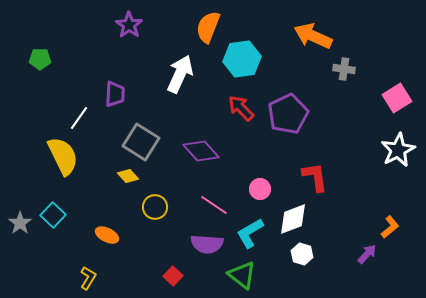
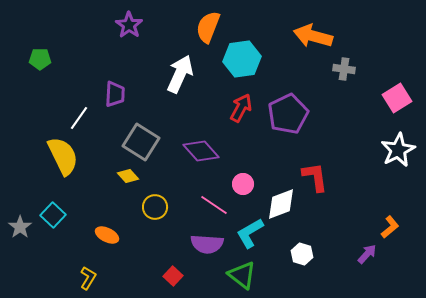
orange arrow: rotated 9 degrees counterclockwise
red arrow: rotated 72 degrees clockwise
pink circle: moved 17 px left, 5 px up
white diamond: moved 12 px left, 15 px up
gray star: moved 4 px down
